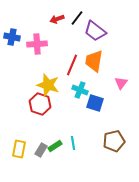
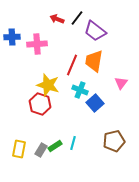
red arrow: rotated 40 degrees clockwise
blue cross: rotated 14 degrees counterclockwise
blue square: rotated 30 degrees clockwise
cyan line: rotated 24 degrees clockwise
